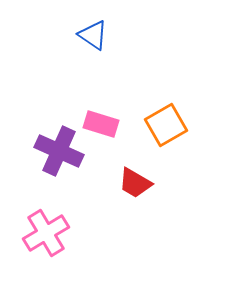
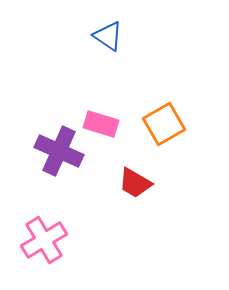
blue triangle: moved 15 px right, 1 px down
orange square: moved 2 px left, 1 px up
pink cross: moved 2 px left, 7 px down
